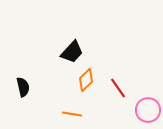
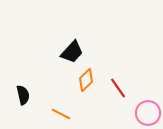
black semicircle: moved 8 px down
pink circle: moved 3 px down
orange line: moved 11 px left; rotated 18 degrees clockwise
